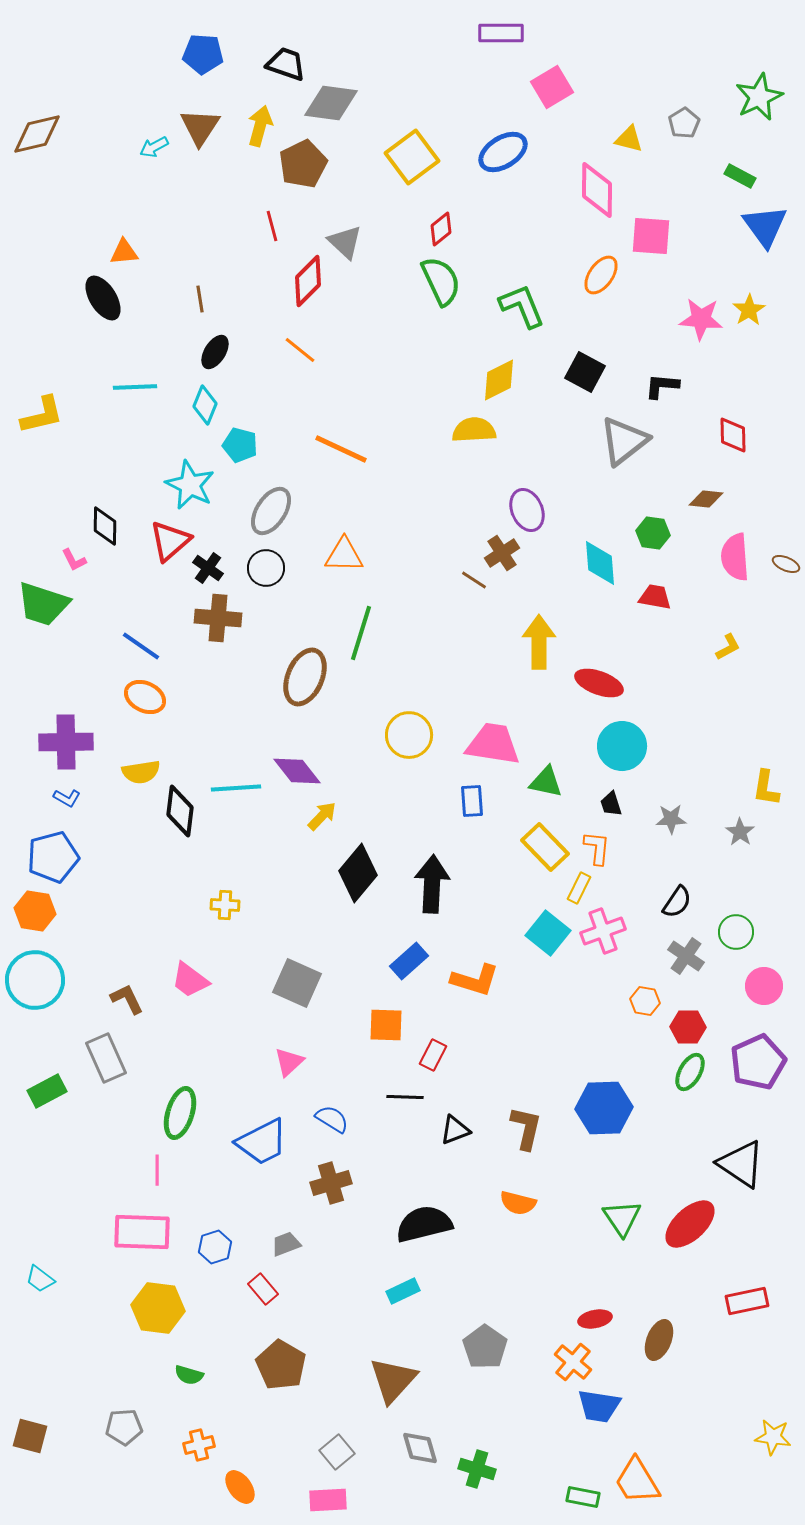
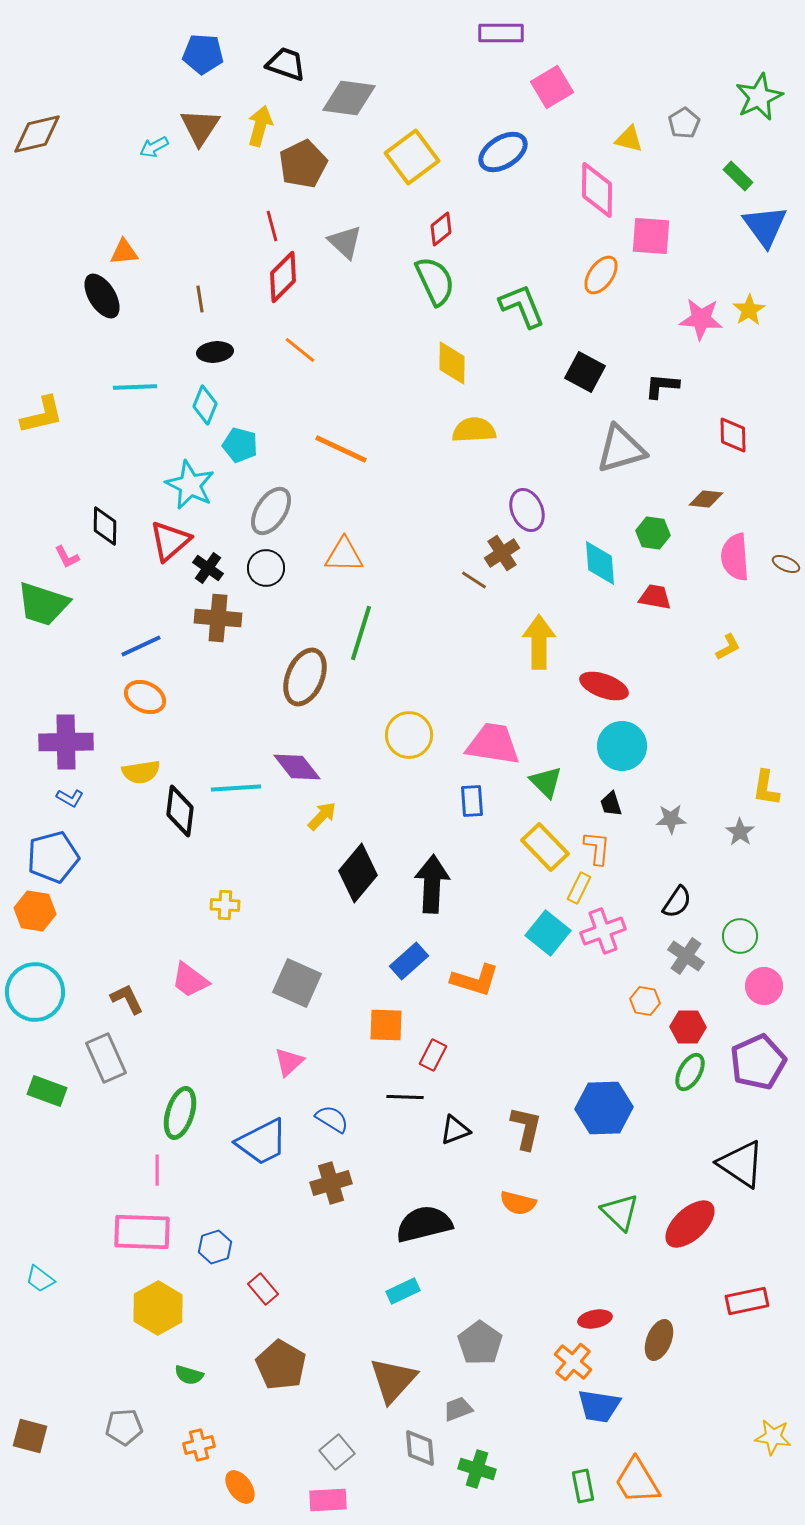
gray diamond at (331, 103): moved 18 px right, 5 px up
green rectangle at (740, 176): moved 2 px left; rotated 16 degrees clockwise
red diamond at (308, 281): moved 25 px left, 4 px up
green semicircle at (441, 281): moved 6 px left
black ellipse at (103, 298): moved 1 px left, 2 px up
black ellipse at (215, 352): rotated 52 degrees clockwise
yellow diamond at (499, 380): moved 47 px left, 17 px up; rotated 63 degrees counterclockwise
gray triangle at (624, 441): moved 3 px left, 8 px down; rotated 22 degrees clockwise
pink L-shape at (74, 560): moved 7 px left, 3 px up
blue line at (141, 646): rotated 60 degrees counterclockwise
red ellipse at (599, 683): moved 5 px right, 3 px down
purple diamond at (297, 771): moved 4 px up
green triangle at (546, 782): rotated 33 degrees clockwise
blue L-shape at (67, 798): moved 3 px right
green circle at (736, 932): moved 4 px right, 4 px down
cyan circle at (35, 980): moved 12 px down
green rectangle at (47, 1091): rotated 48 degrees clockwise
green triangle at (622, 1218): moved 2 px left, 6 px up; rotated 12 degrees counterclockwise
gray trapezoid at (286, 1244): moved 172 px right, 165 px down
yellow hexagon at (158, 1308): rotated 24 degrees clockwise
gray pentagon at (485, 1347): moved 5 px left, 4 px up
gray diamond at (420, 1448): rotated 12 degrees clockwise
green rectangle at (583, 1497): moved 11 px up; rotated 68 degrees clockwise
